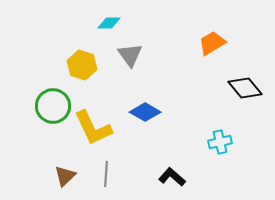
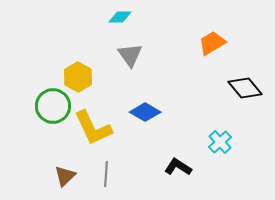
cyan diamond: moved 11 px right, 6 px up
yellow hexagon: moved 4 px left, 12 px down; rotated 12 degrees clockwise
cyan cross: rotated 30 degrees counterclockwise
black L-shape: moved 6 px right, 10 px up; rotated 8 degrees counterclockwise
